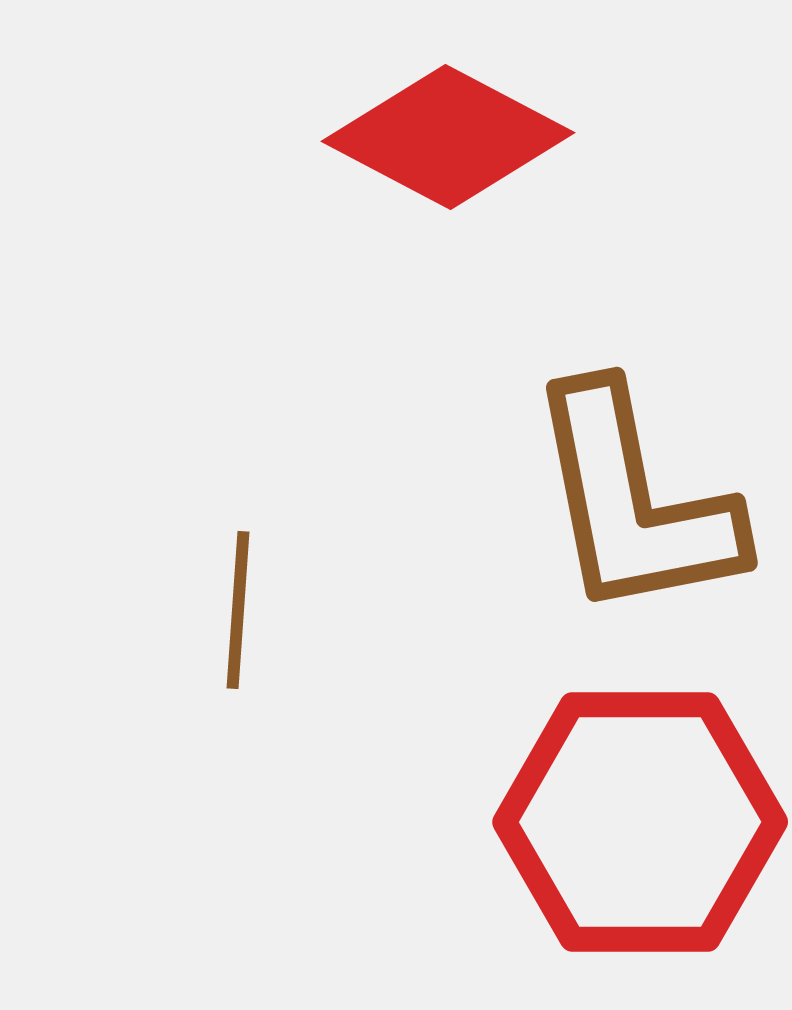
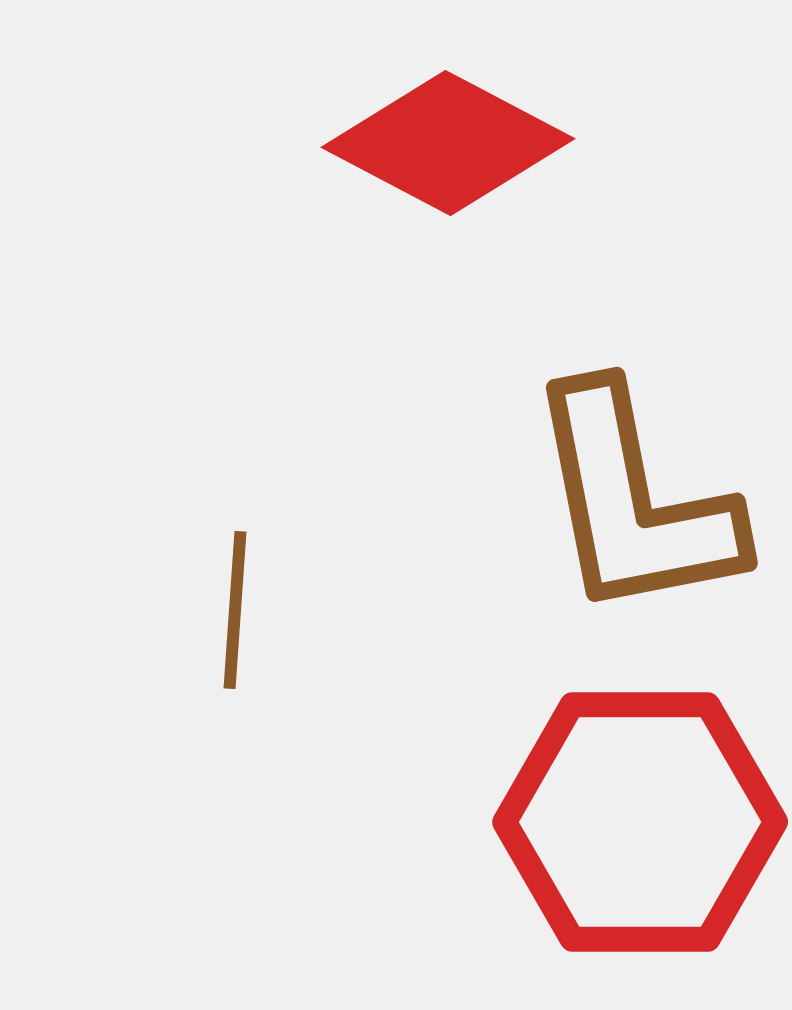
red diamond: moved 6 px down
brown line: moved 3 px left
